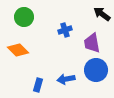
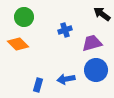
purple trapezoid: rotated 85 degrees clockwise
orange diamond: moved 6 px up
